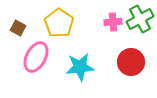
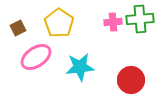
green cross: rotated 24 degrees clockwise
brown square: rotated 35 degrees clockwise
pink ellipse: rotated 28 degrees clockwise
red circle: moved 18 px down
